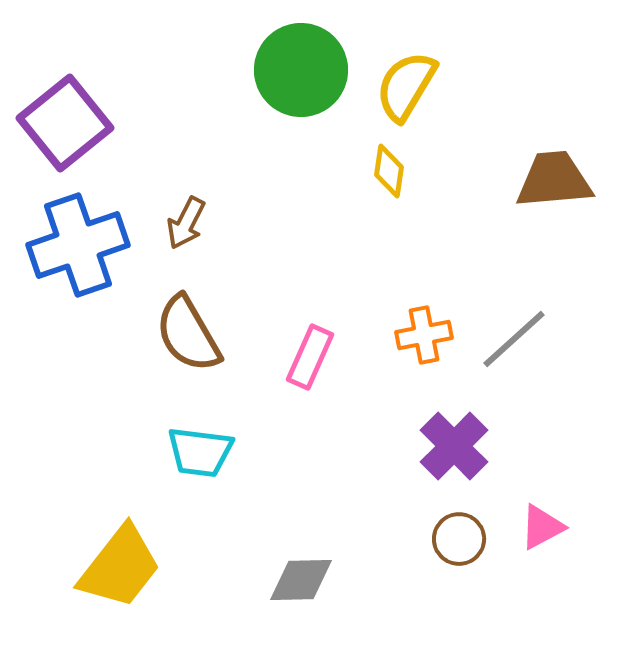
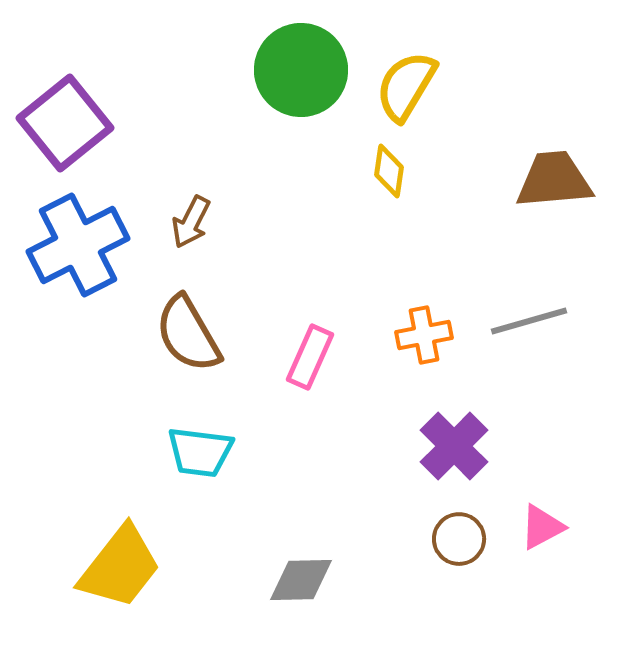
brown arrow: moved 5 px right, 1 px up
blue cross: rotated 8 degrees counterclockwise
gray line: moved 15 px right, 18 px up; rotated 26 degrees clockwise
